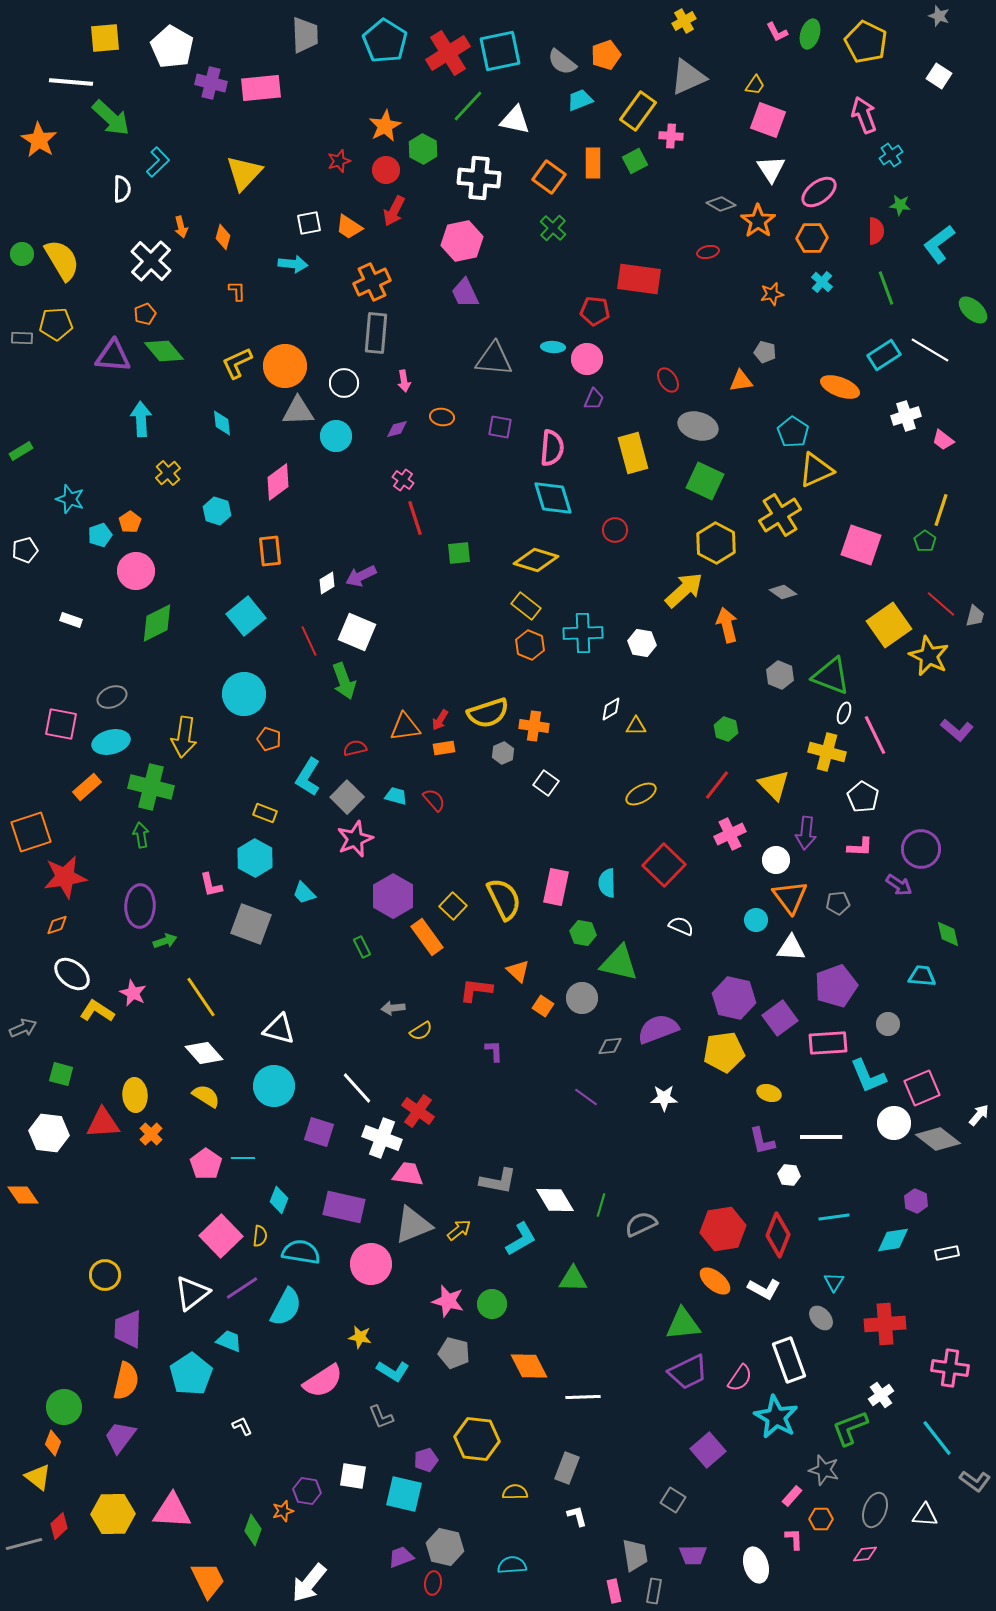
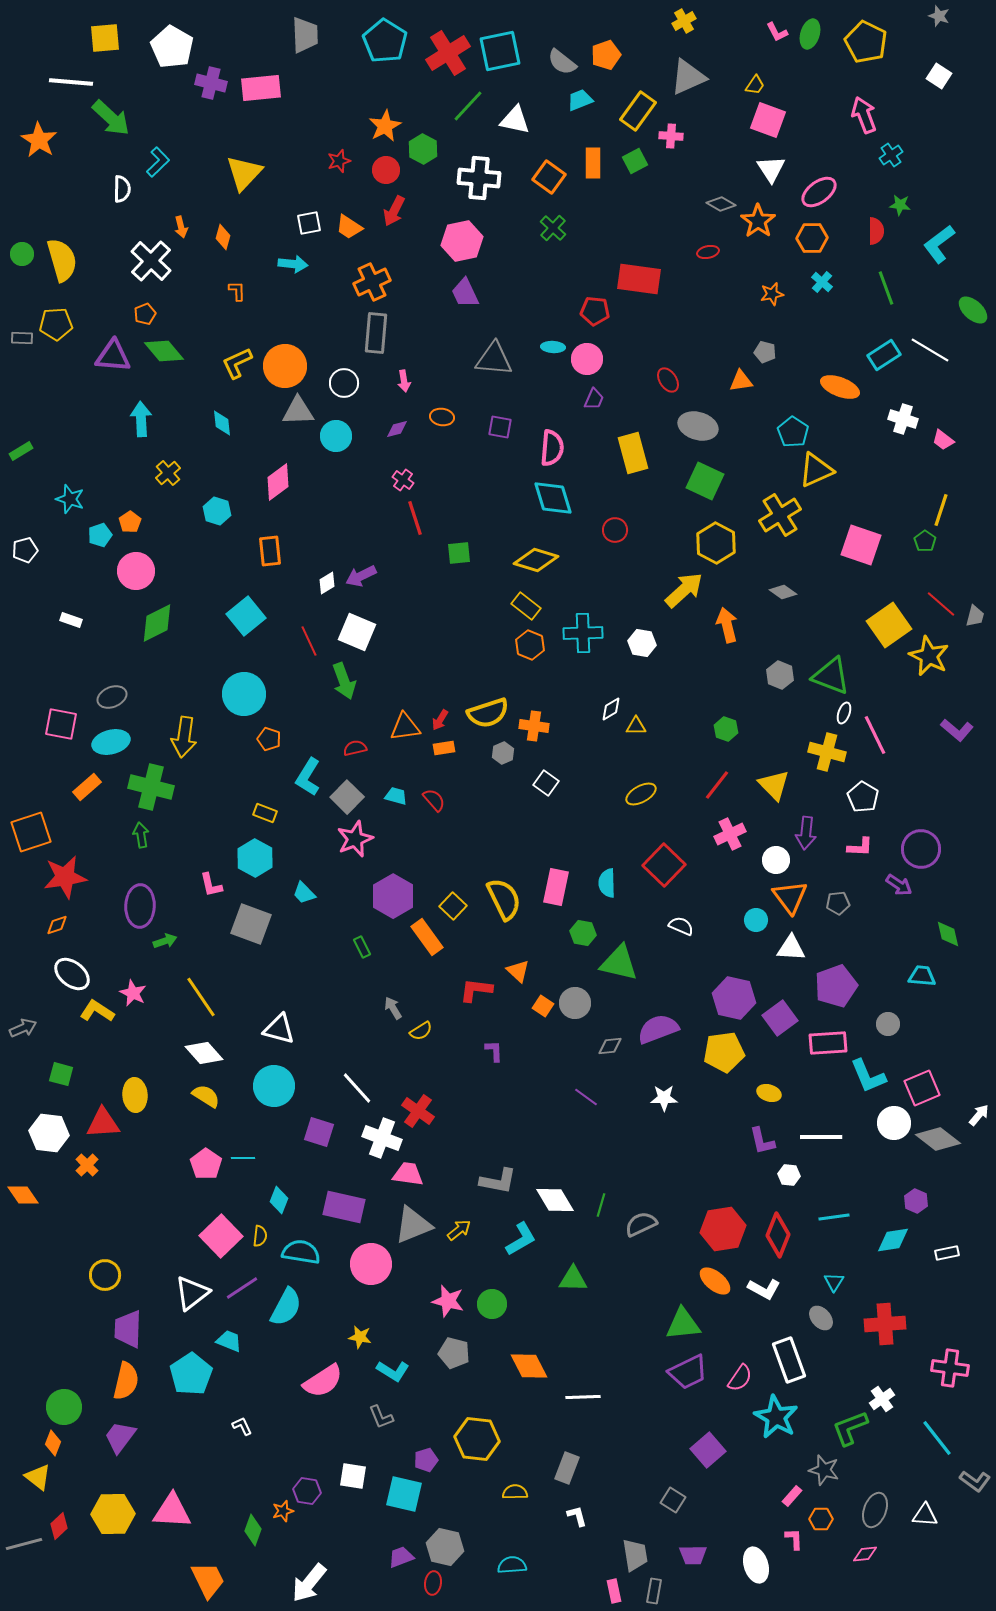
yellow semicircle at (62, 260): rotated 15 degrees clockwise
white cross at (906, 416): moved 3 px left, 3 px down; rotated 36 degrees clockwise
gray circle at (582, 998): moved 7 px left, 5 px down
gray arrow at (393, 1008): rotated 65 degrees clockwise
orange cross at (151, 1134): moved 64 px left, 31 px down
white cross at (881, 1395): moved 1 px right, 4 px down
